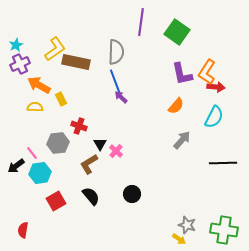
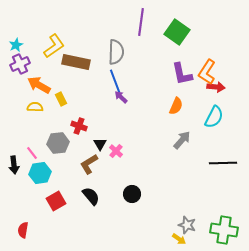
yellow L-shape: moved 1 px left, 3 px up
orange semicircle: rotated 18 degrees counterclockwise
black arrow: moved 2 px left, 1 px up; rotated 60 degrees counterclockwise
